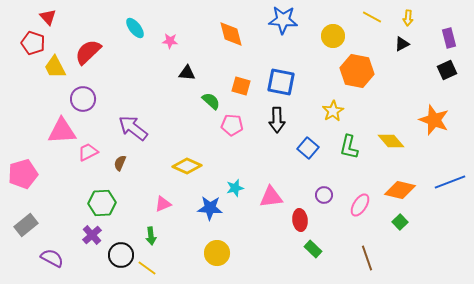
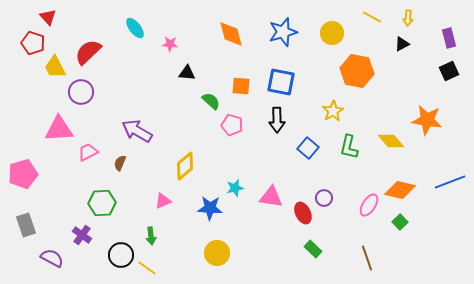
blue star at (283, 20): moved 12 px down; rotated 20 degrees counterclockwise
yellow circle at (333, 36): moved 1 px left, 3 px up
pink star at (170, 41): moved 3 px down
black square at (447, 70): moved 2 px right, 1 px down
orange square at (241, 86): rotated 12 degrees counterclockwise
purple circle at (83, 99): moved 2 px left, 7 px up
orange star at (434, 120): moved 7 px left; rotated 12 degrees counterclockwise
pink pentagon at (232, 125): rotated 10 degrees clockwise
purple arrow at (133, 128): moved 4 px right, 3 px down; rotated 8 degrees counterclockwise
pink triangle at (62, 131): moved 3 px left, 2 px up
yellow diamond at (187, 166): moved 2 px left; rotated 64 degrees counterclockwise
purple circle at (324, 195): moved 3 px down
pink triangle at (271, 197): rotated 15 degrees clockwise
pink triangle at (163, 204): moved 3 px up
pink ellipse at (360, 205): moved 9 px right
red ellipse at (300, 220): moved 3 px right, 7 px up; rotated 20 degrees counterclockwise
gray rectangle at (26, 225): rotated 70 degrees counterclockwise
purple cross at (92, 235): moved 10 px left; rotated 12 degrees counterclockwise
